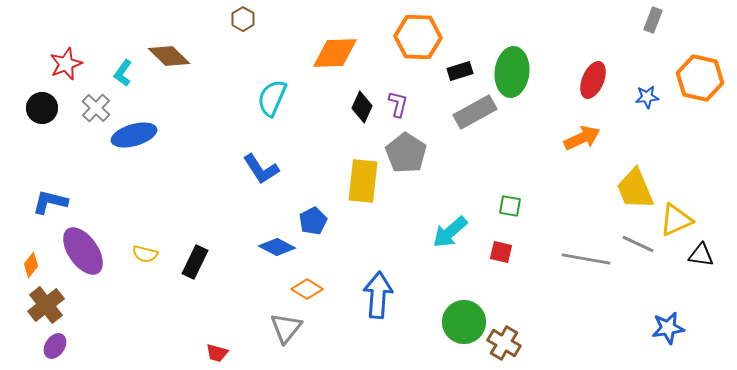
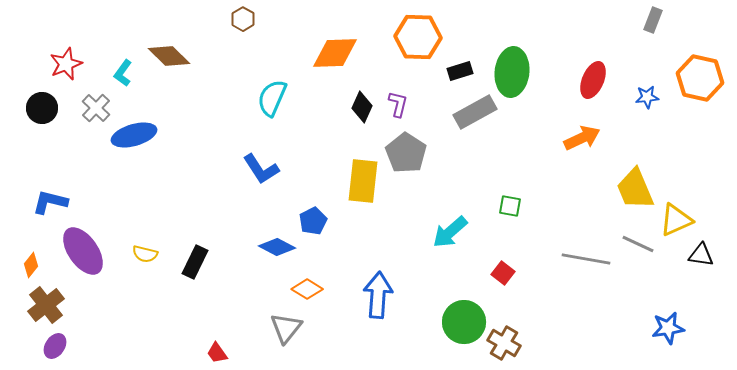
red square at (501, 252): moved 2 px right, 21 px down; rotated 25 degrees clockwise
red trapezoid at (217, 353): rotated 40 degrees clockwise
